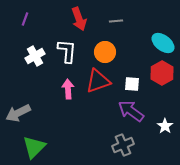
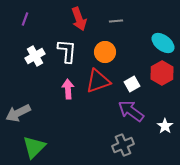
white square: rotated 35 degrees counterclockwise
